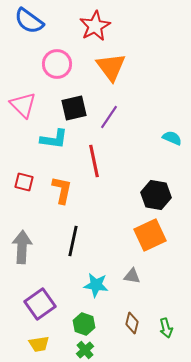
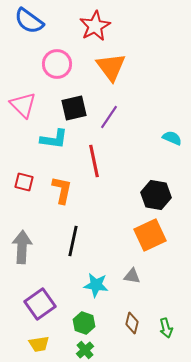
green hexagon: moved 1 px up
